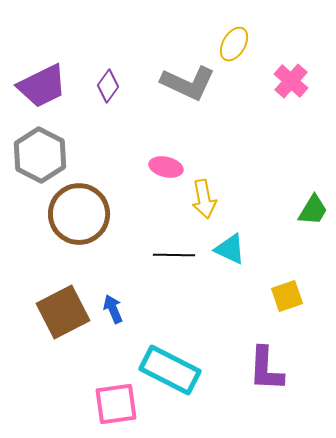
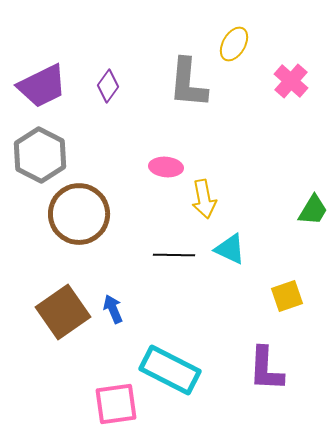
gray L-shape: rotated 70 degrees clockwise
pink ellipse: rotated 8 degrees counterclockwise
brown square: rotated 8 degrees counterclockwise
